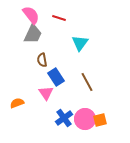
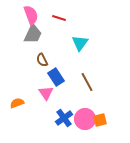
pink semicircle: rotated 18 degrees clockwise
brown semicircle: rotated 16 degrees counterclockwise
